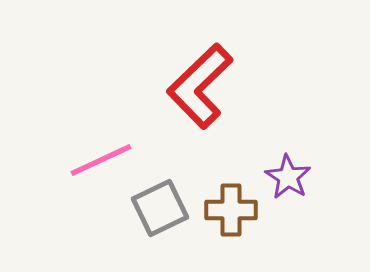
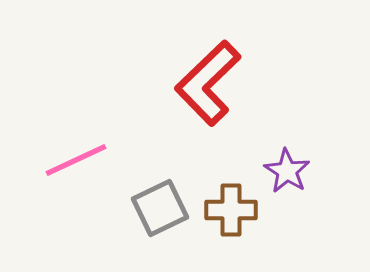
red L-shape: moved 8 px right, 3 px up
pink line: moved 25 px left
purple star: moved 1 px left, 6 px up
